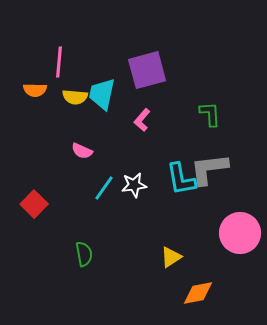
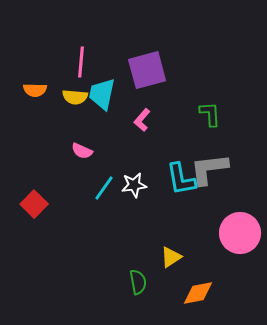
pink line: moved 22 px right
green semicircle: moved 54 px right, 28 px down
